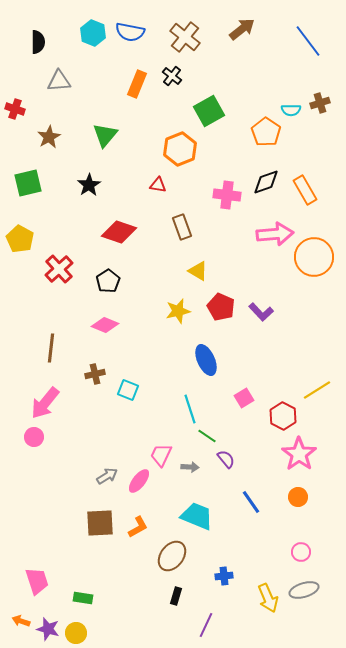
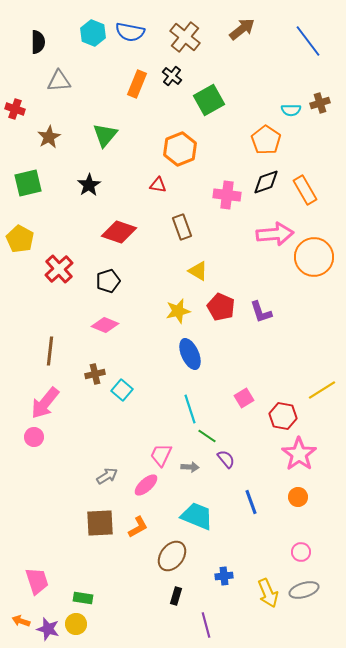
green square at (209, 111): moved 11 px up
orange pentagon at (266, 132): moved 8 px down
black pentagon at (108, 281): rotated 15 degrees clockwise
purple L-shape at (261, 312): rotated 25 degrees clockwise
brown line at (51, 348): moved 1 px left, 3 px down
blue ellipse at (206, 360): moved 16 px left, 6 px up
cyan square at (128, 390): moved 6 px left; rotated 20 degrees clockwise
yellow line at (317, 390): moved 5 px right
red hexagon at (283, 416): rotated 16 degrees counterclockwise
pink ellipse at (139, 481): moved 7 px right, 4 px down; rotated 10 degrees clockwise
blue line at (251, 502): rotated 15 degrees clockwise
yellow arrow at (268, 598): moved 5 px up
purple line at (206, 625): rotated 40 degrees counterclockwise
yellow circle at (76, 633): moved 9 px up
